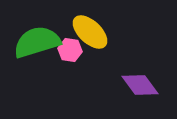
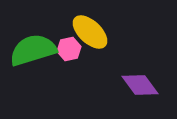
green semicircle: moved 4 px left, 8 px down
pink hexagon: moved 1 px left, 1 px up; rotated 20 degrees counterclockwise
